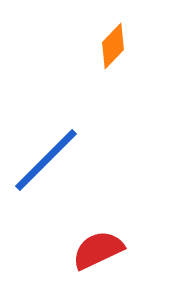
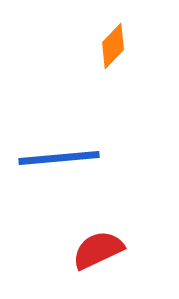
blue line: moved 13 px right, 2 px up; rotated 40 degrees clockwise
